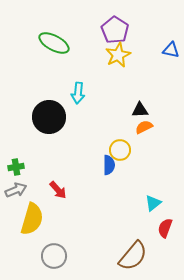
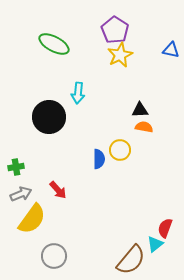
green ellipse: moved 1 px down
yellow star: moved 2 px right
orange semicircle: rotated 36 degrees clockwise
blue semicircle: moved 10 px left, 6 px up
gray arrow: moved 5 px right, 4 px down
cyan triangle: moved 2 px right, 41 px down
yellow semicircle: rotated 20 degrees clockwise
brown semicircle: moved 2 px left, 4 px down
